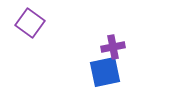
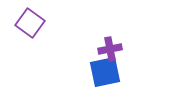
purple cross: moved 3 px left, 2 px down
